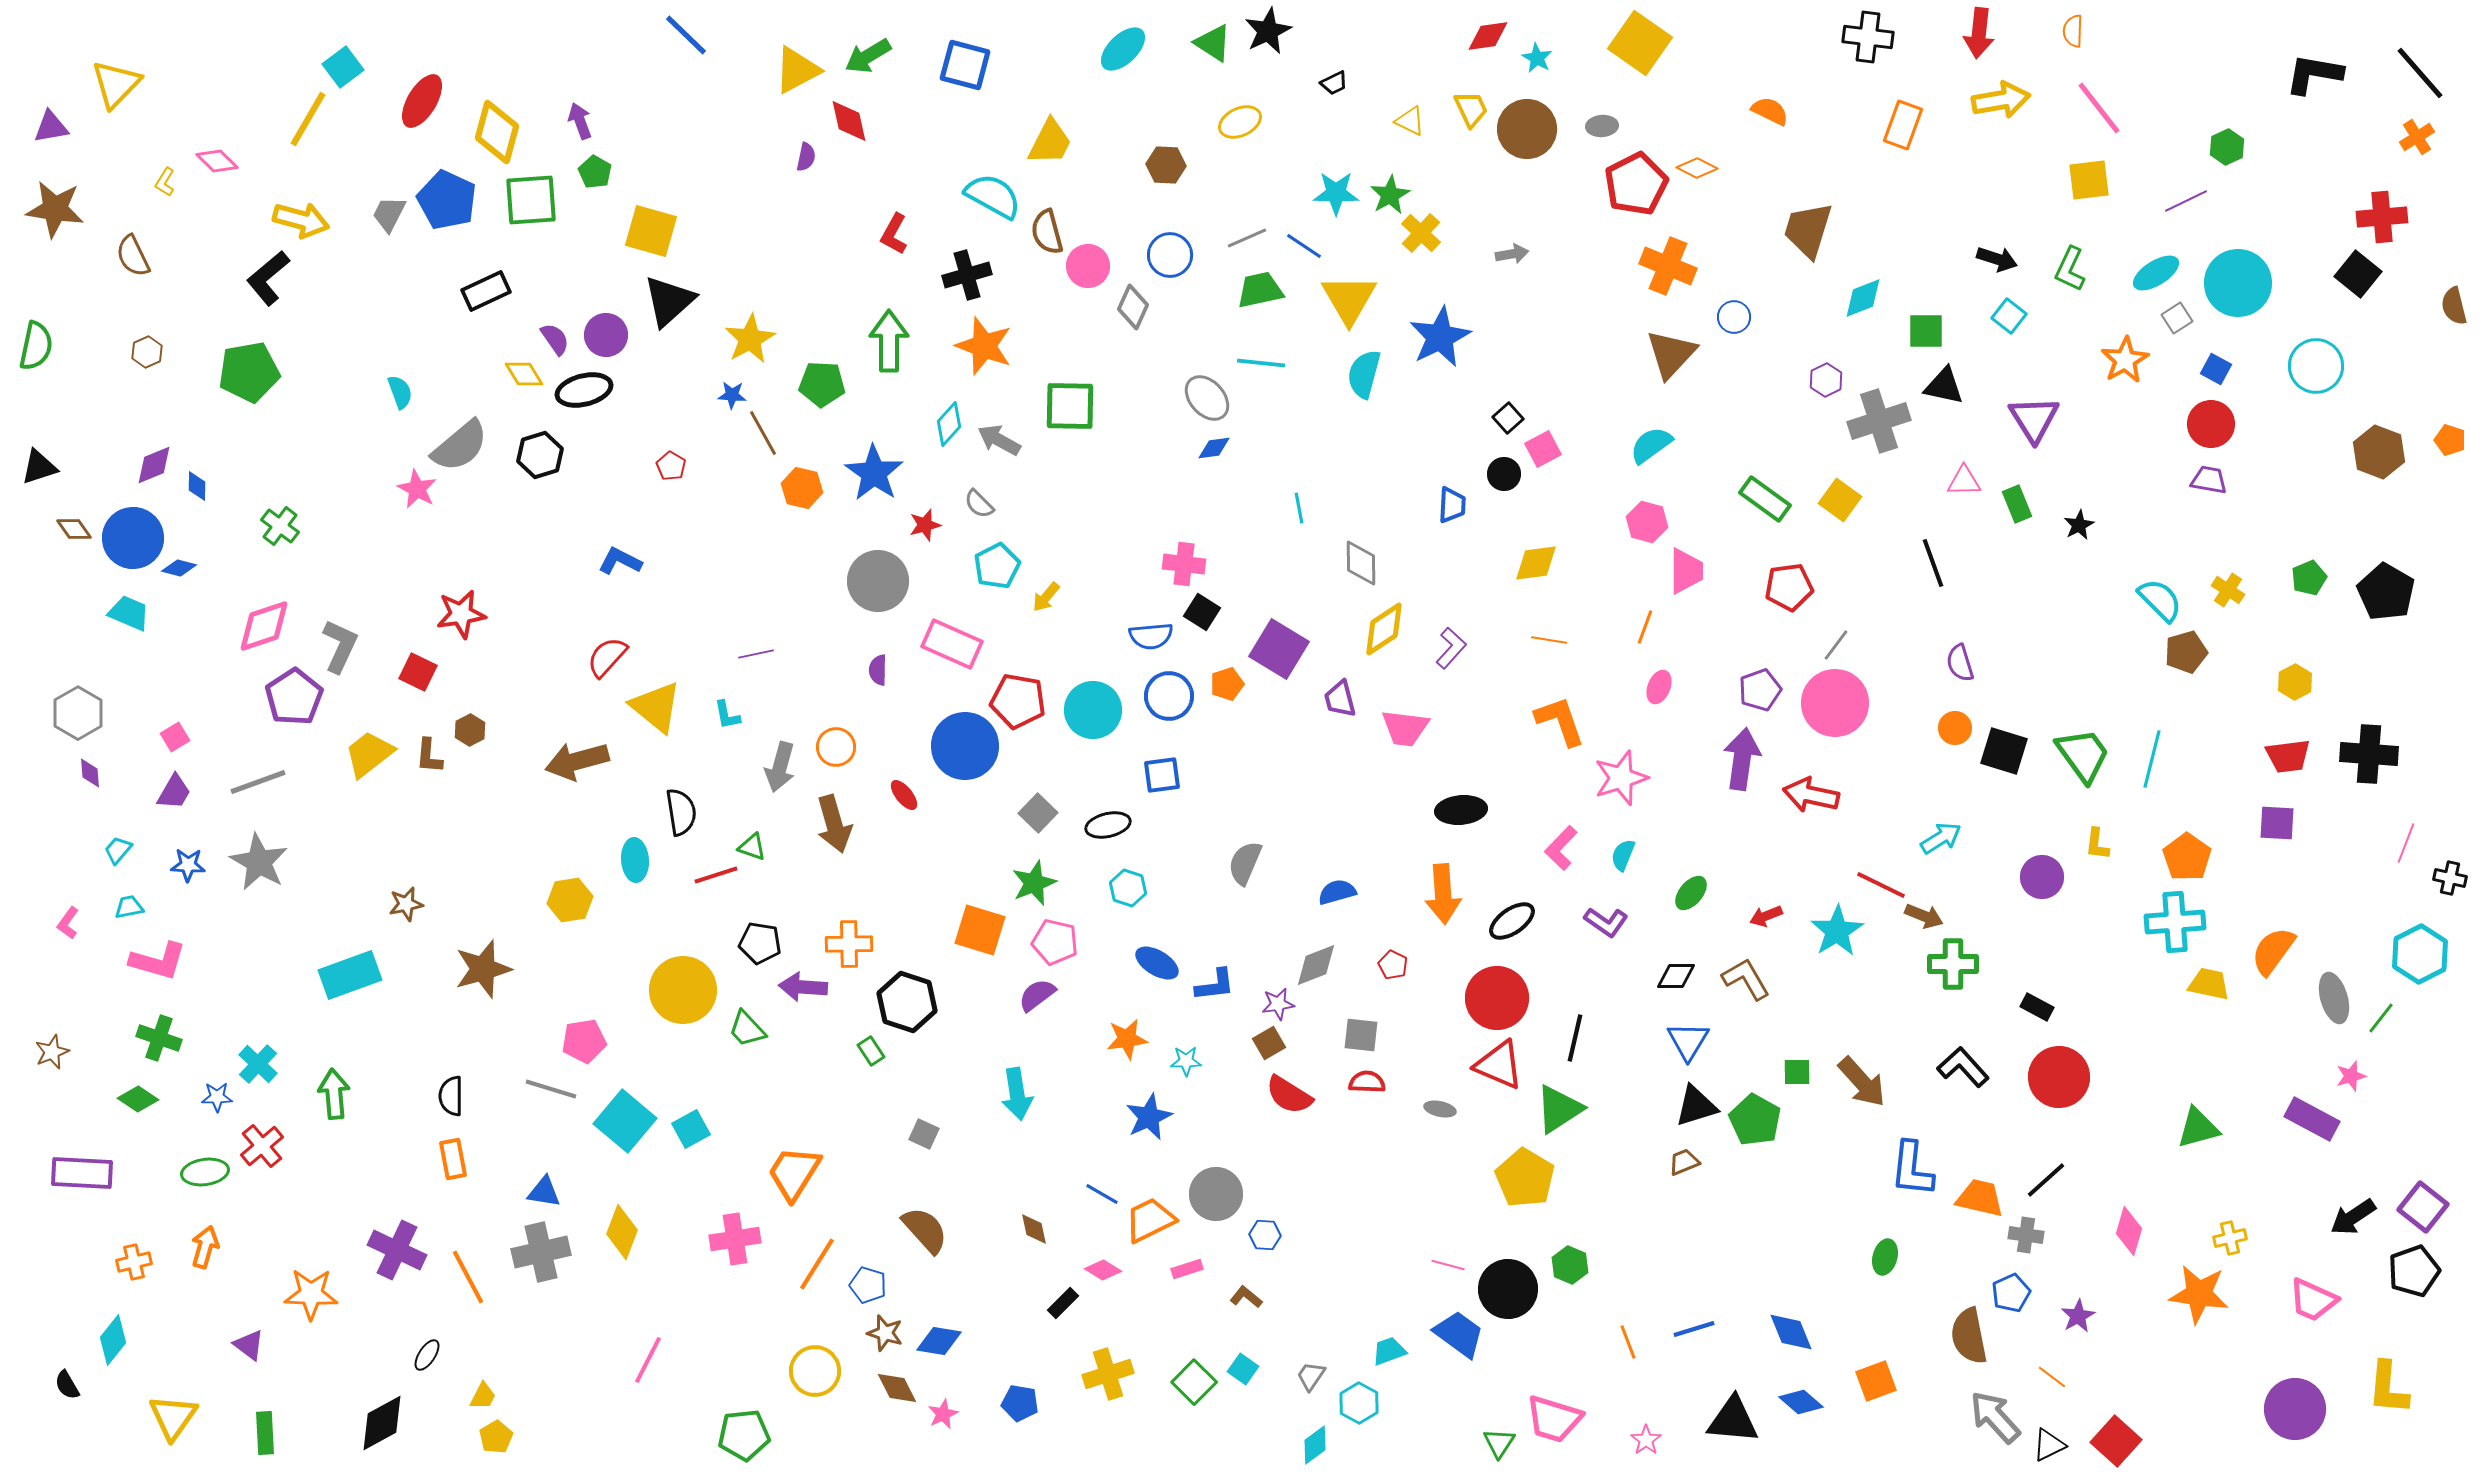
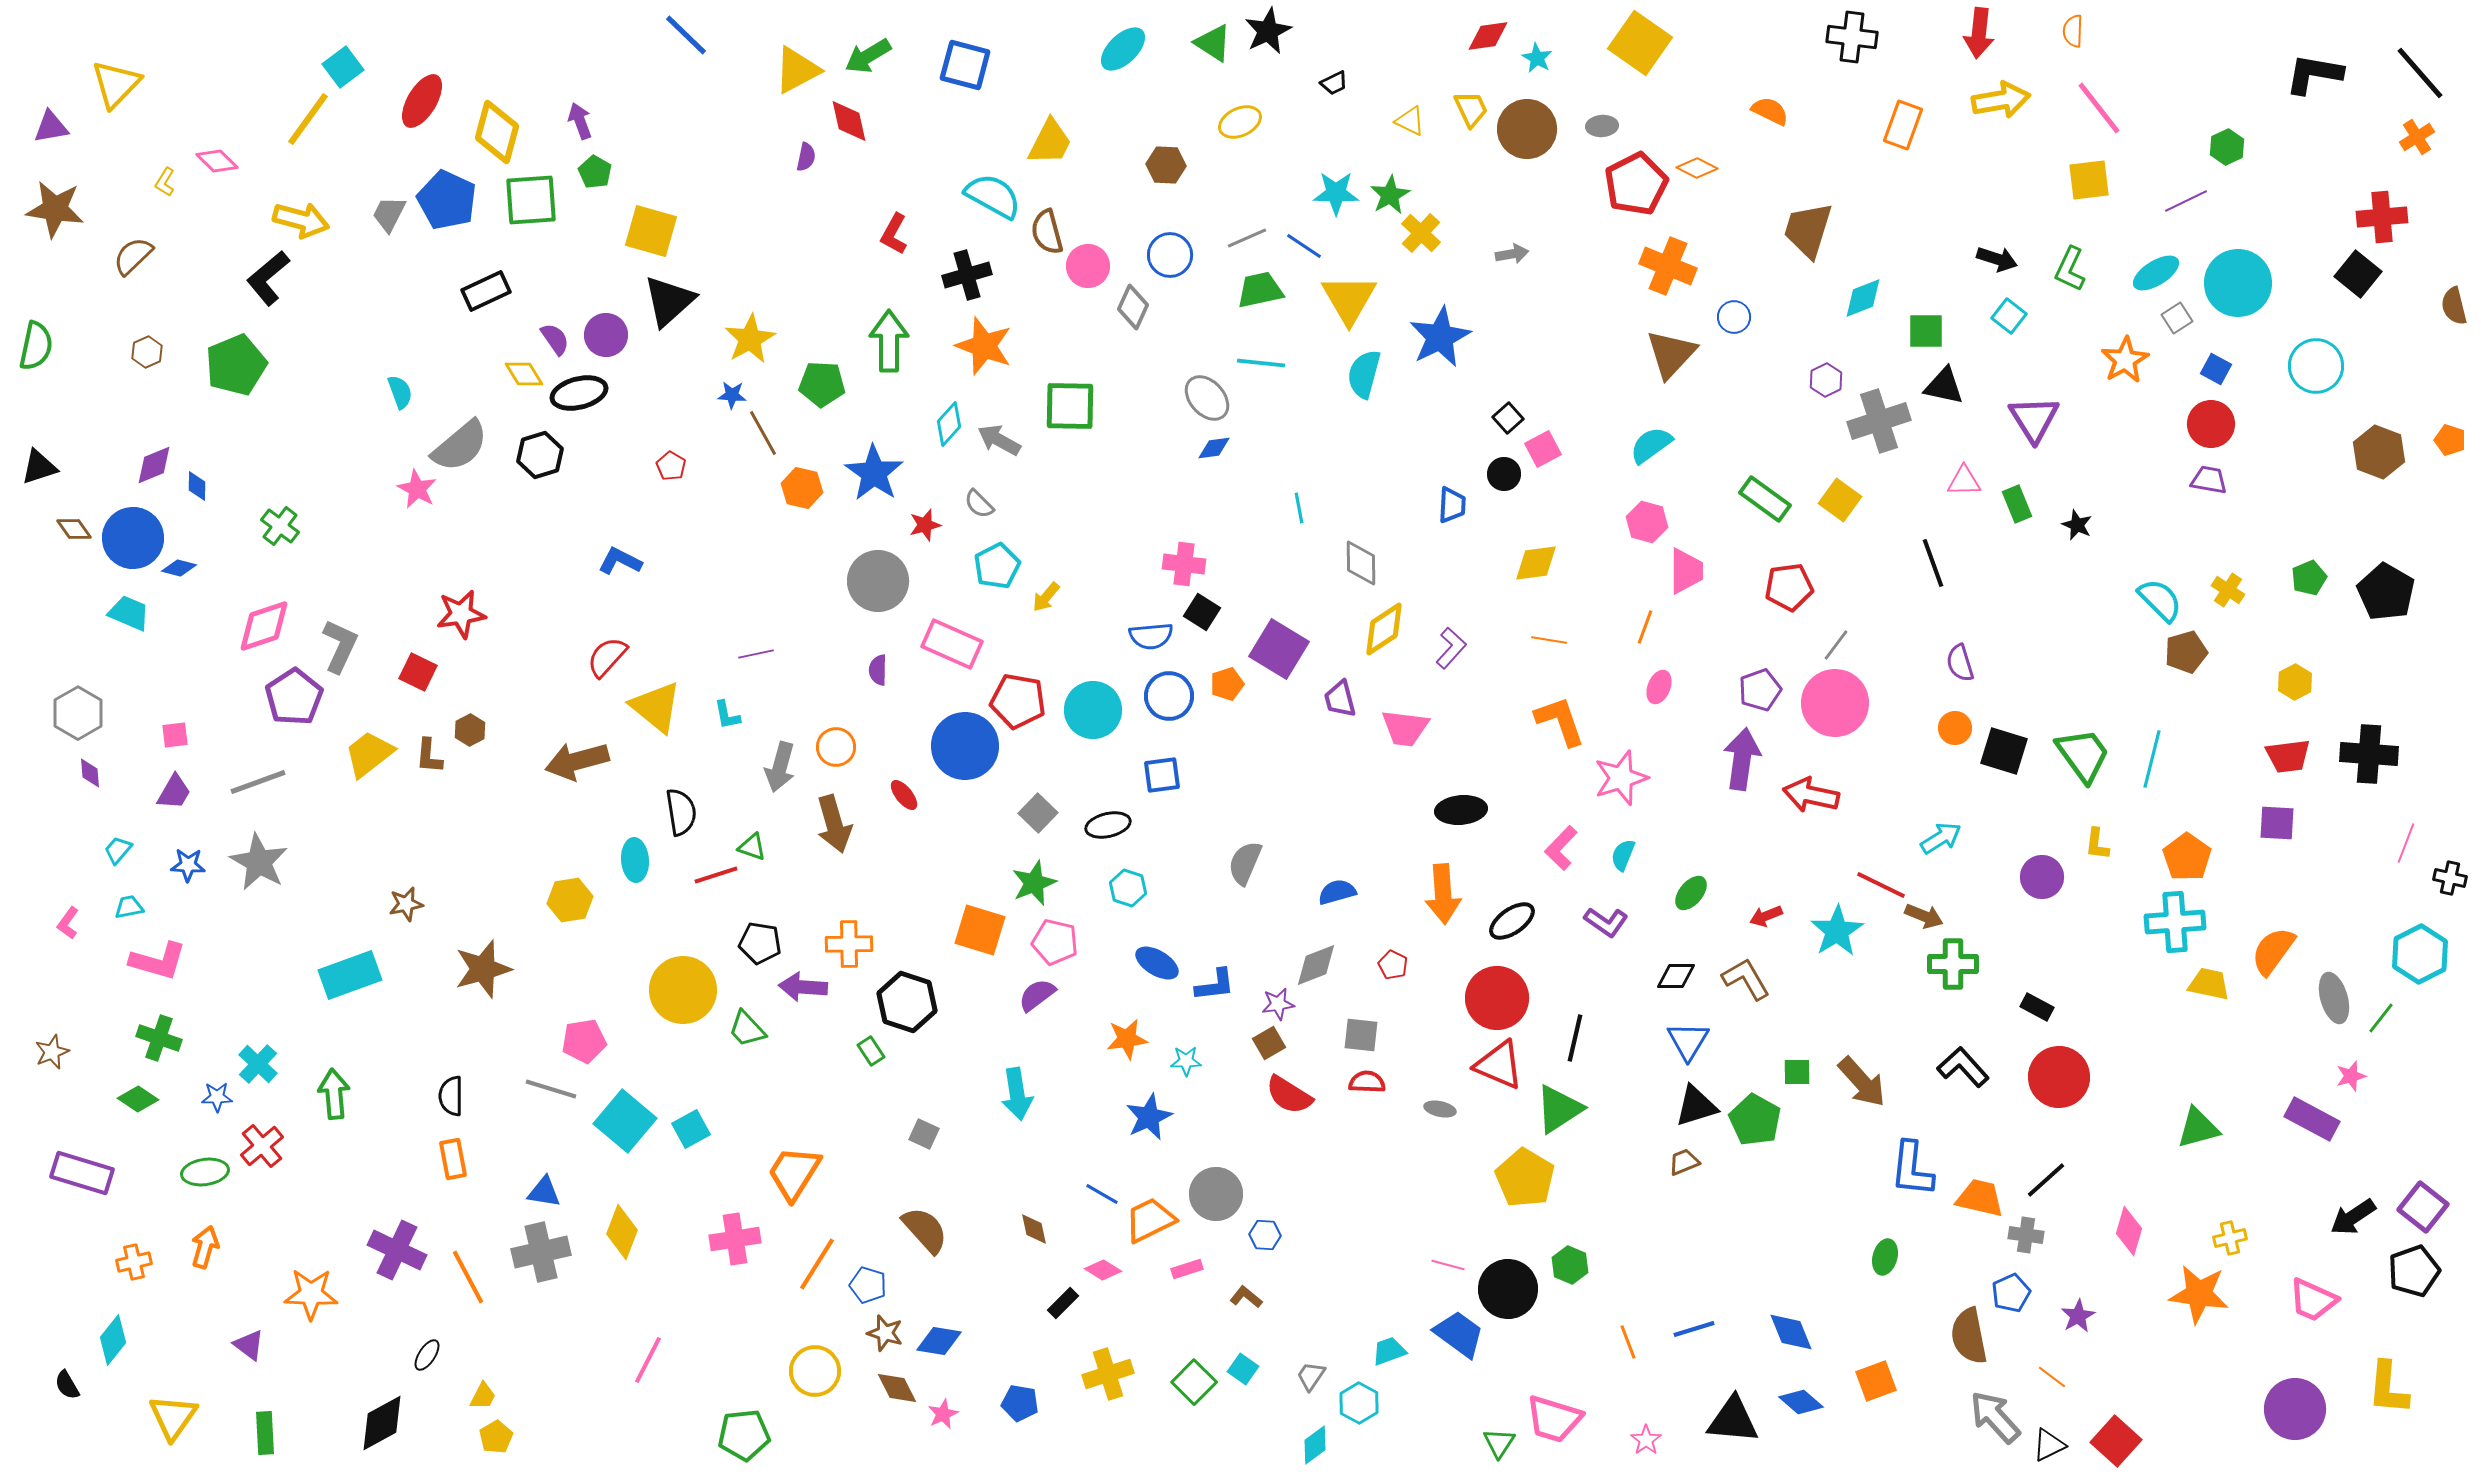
black cross at (1868, 37): moved 16 px left
yellow line at (308, 119): rotated 6 degrees clockwise
brown semicircle at (133, 256): rotated 72 degrees clockwise
green pentagon at (249, 372): moved 13 px left, 7 px up; rotated 12 degrees counterclockwise
black ellipse at (584, 390): moved 5 px left, 3 px down
black star at (2079, 525): moved 2 px left; rotated 20 degrees counterclockwise
pink square at (175, 737): moved 2 px up; rotated 24 degrees clockwise
purple rectangle at (82, 1173): rotated 14 degrees clockwise
